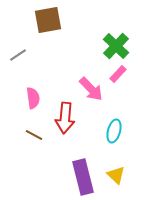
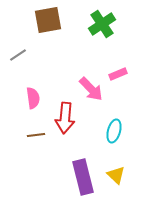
green cross: moved 14 px left, 22 px up; rotated 12 degrees clockwise
pink rectangle: rotated 24 degrees clockwise
brown line: moved 2 px right; rotated 36 degrees counterclockwise
